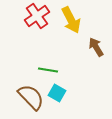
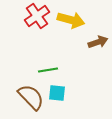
yellow arrow: rotated 48 degrees counterclockwise
brown arrow: moved 2 px right, 5 px up; rotated 102 degrees clockwise
green line: rotated 18 degrees counterclockwise
cyan square: rotated 24 degrees counterclockwise
